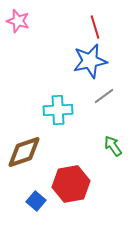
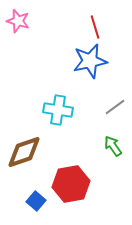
gray line: moved 11 px right, 11 px down
cyan cross: rotated 12 degrees clockwise
